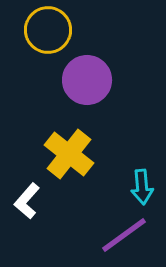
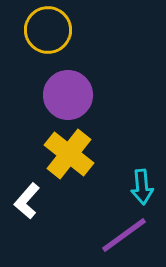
purple circle: moved 19 px left, 15 px down
